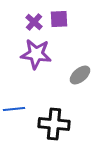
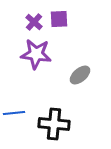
blue line: moved 4 px down
